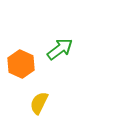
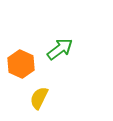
yellow semicircle: moved 5 px up
